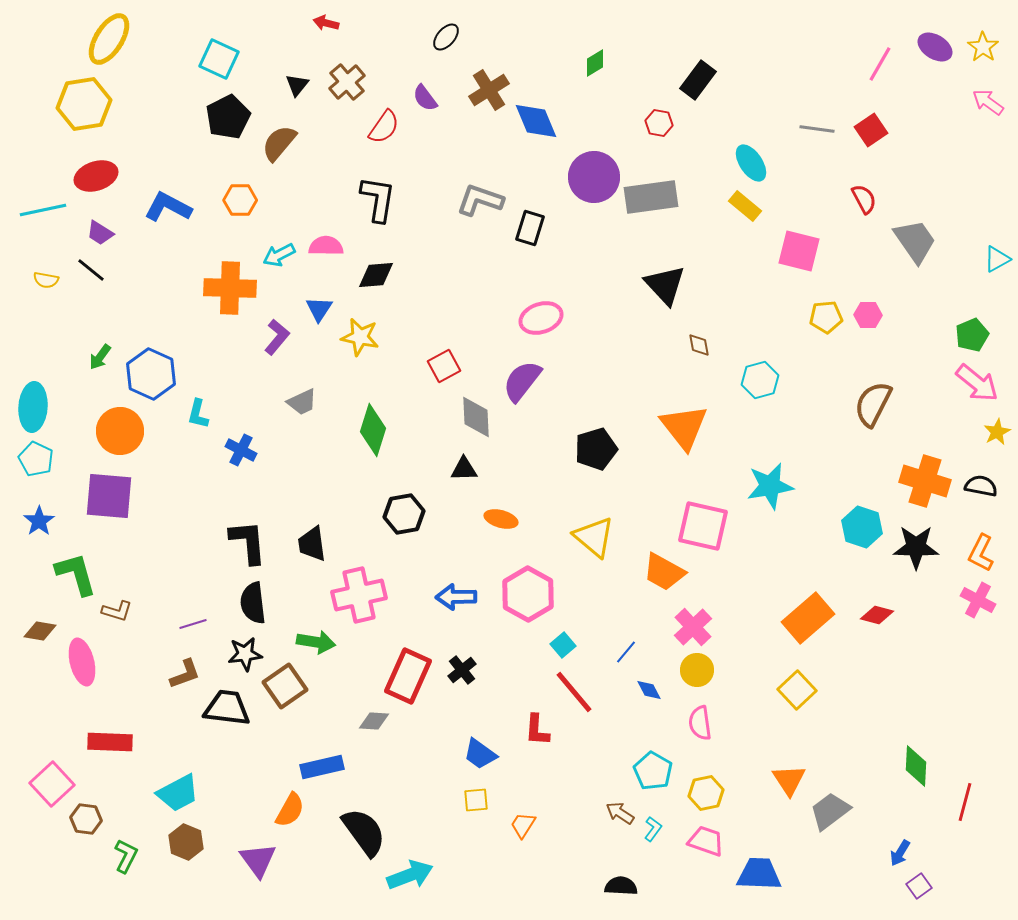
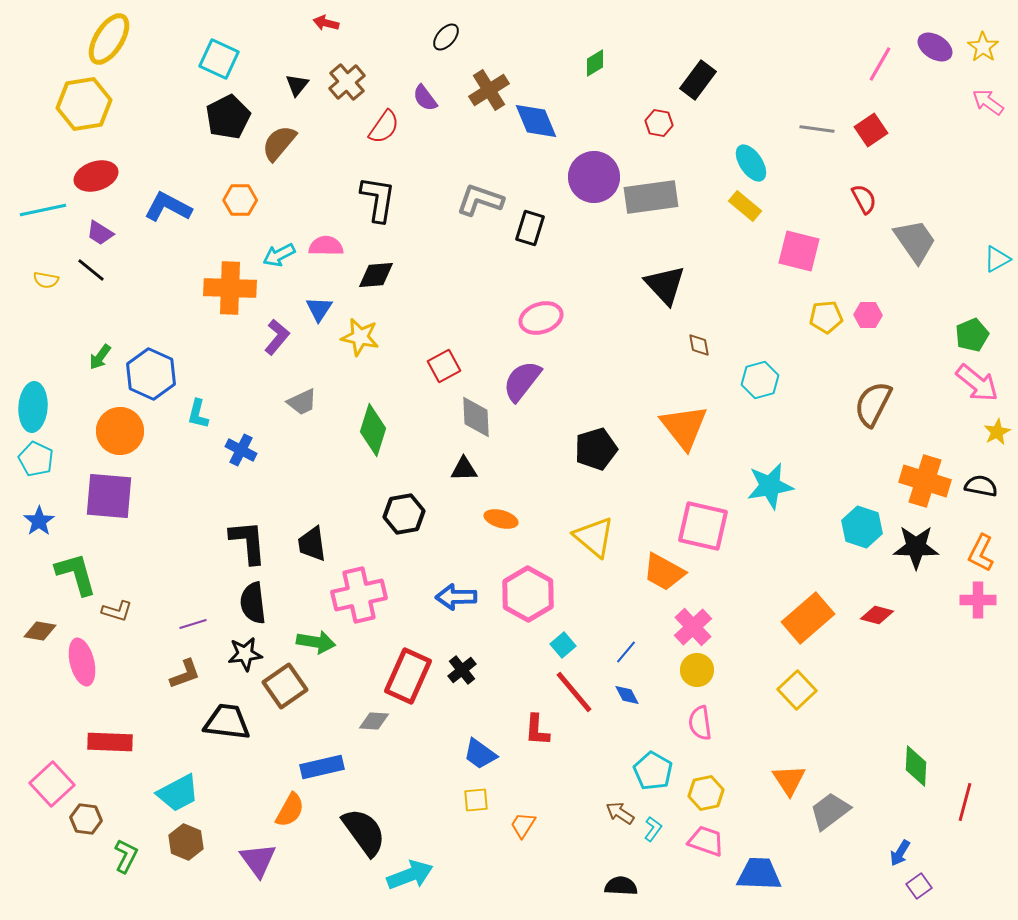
pink cross at (978, 600): rotated 28 degrees counterclockwise
blue diamond at (649, 690): moved 22 px left, 5 px down
black trapezoid at (227, 708): moved 14 px down
